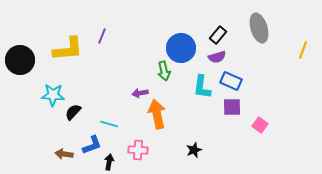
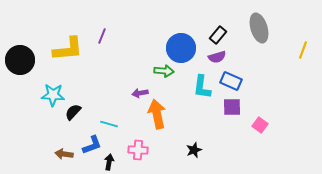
green arrow: rotated 72 degrees counterclockwise
